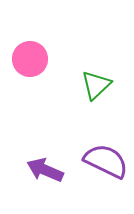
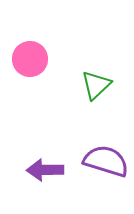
purple semicircle: rotated 9 degrees counterclockwise
purple arrow: rotated 24 degrees counterclockwise
